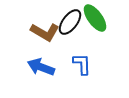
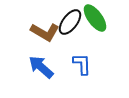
blue arrow: rotated 20 degrees clockwise
